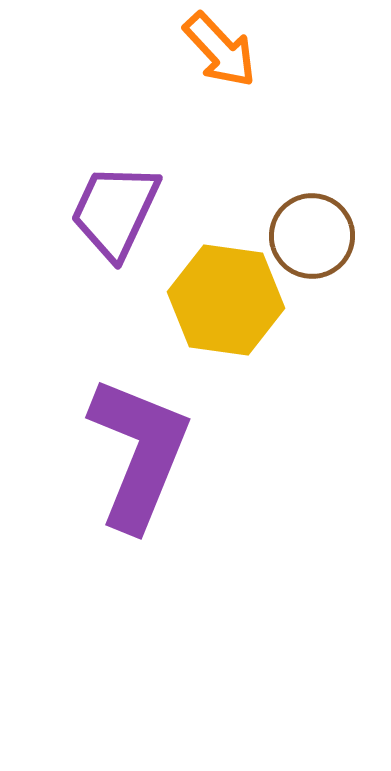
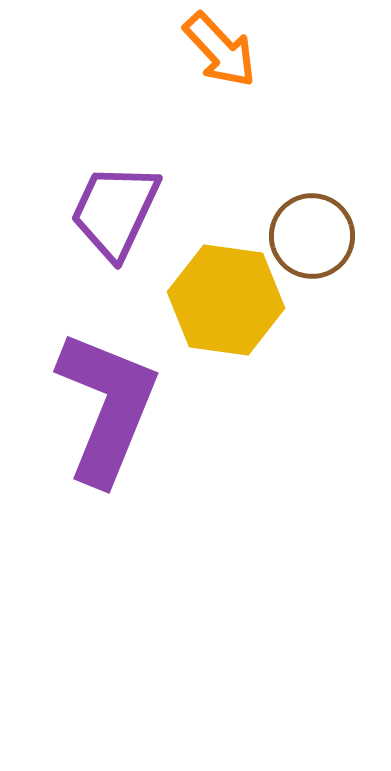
purple L-shape: moved 32 px left, 46 px up
